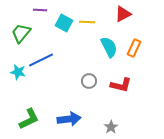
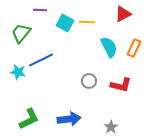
cyan square: moved 1 px right
